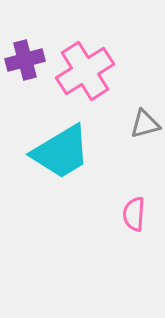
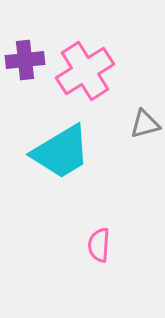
purple cross: rotated 9 degrees clockwise
pink semicircle: moved 35 px left, 31 px down
